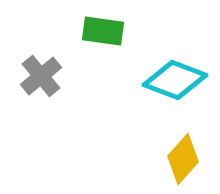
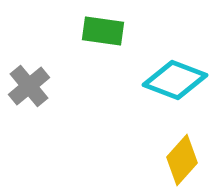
gray cross: moved 12 px left, 10 px down
yellow diamond: moved 1 px left, 1 px down
